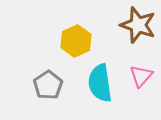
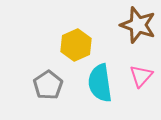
yellow hexagon: moved 4 px down
